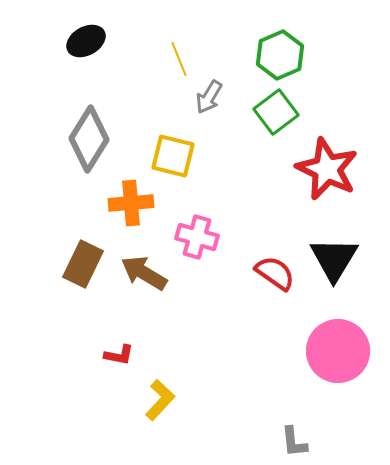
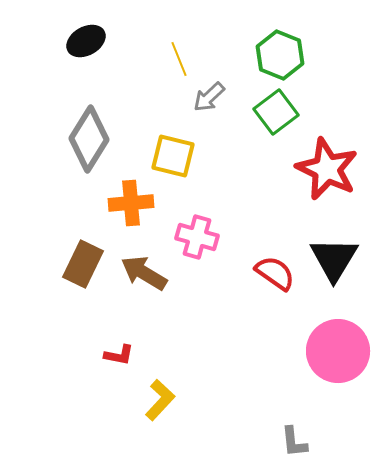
green hexagon: rotated 15 degrees counterclockwise
gray arrow: rotated 16 degrees clockwise
